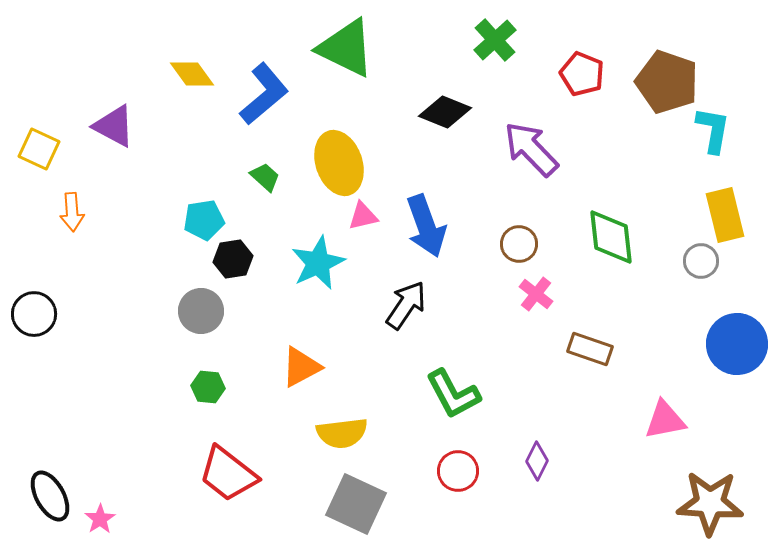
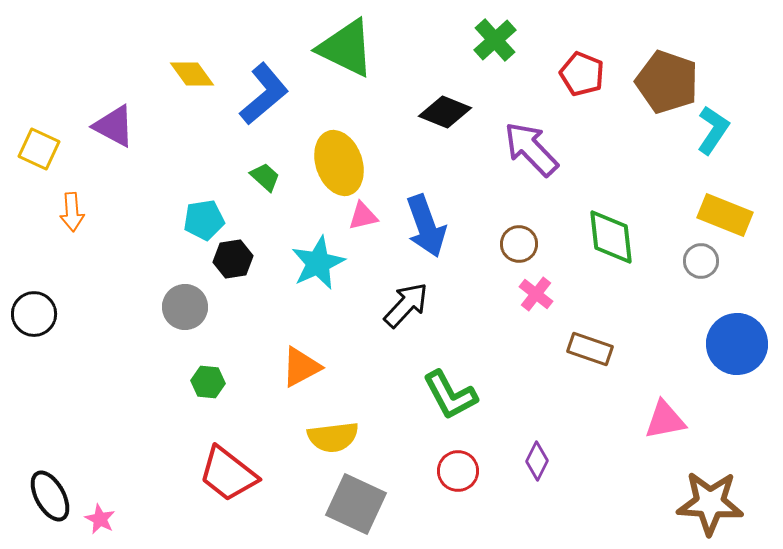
cyan L-shape at (713, 130): rotated 24 degrees clockwise
yellow rectangle at (725, 215): rotated 54 degrees counterclockwise
black arrow at (406, 305): rotated 9 degrees clockwise
gray circle at (201, 311): moved 16 px left, 4 px up
green hexagon at (208, 387): moved 5 px up
green L-shape at (453, 394): moved 3 px left, 1 px down
yellow semicircle at (342, 433): moved 9 px left, 4 px down
pink star at (100, 519): rotated 12 degrees counterclockwise
